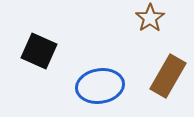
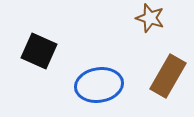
brown star: rotated 20 degrees counterclockwise
blue ellipse: moved 1 px left, 1 px up
